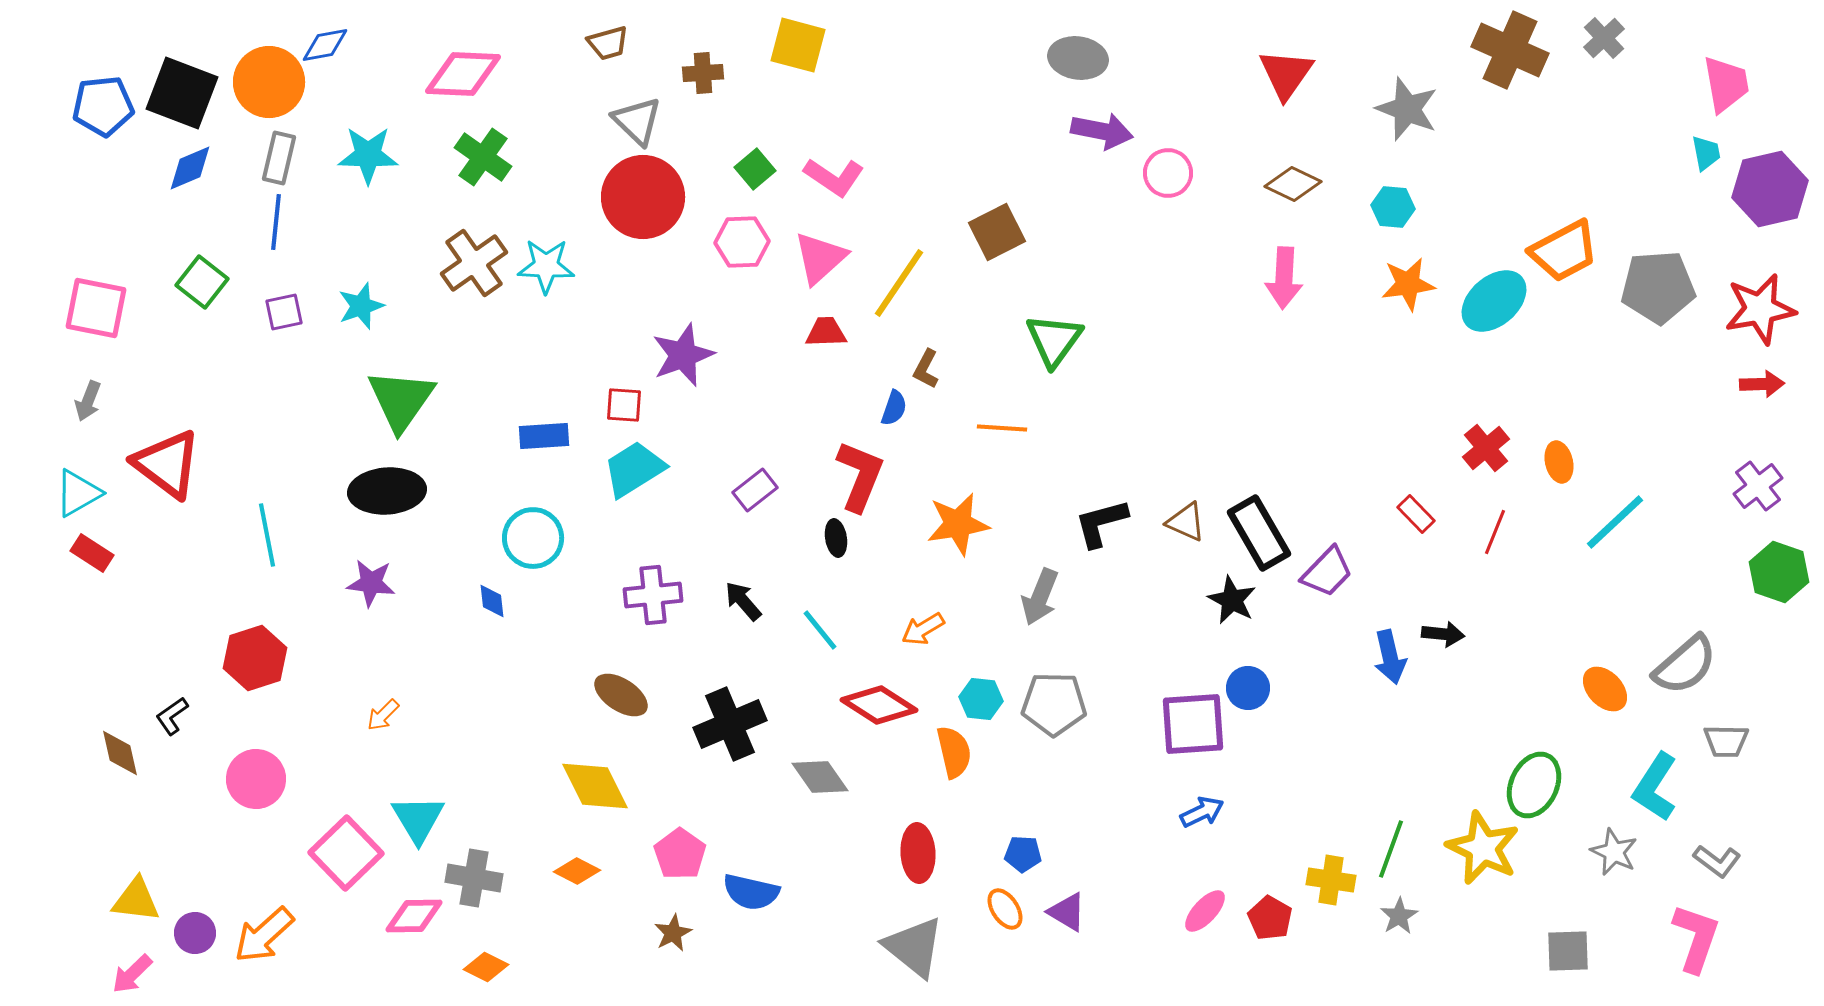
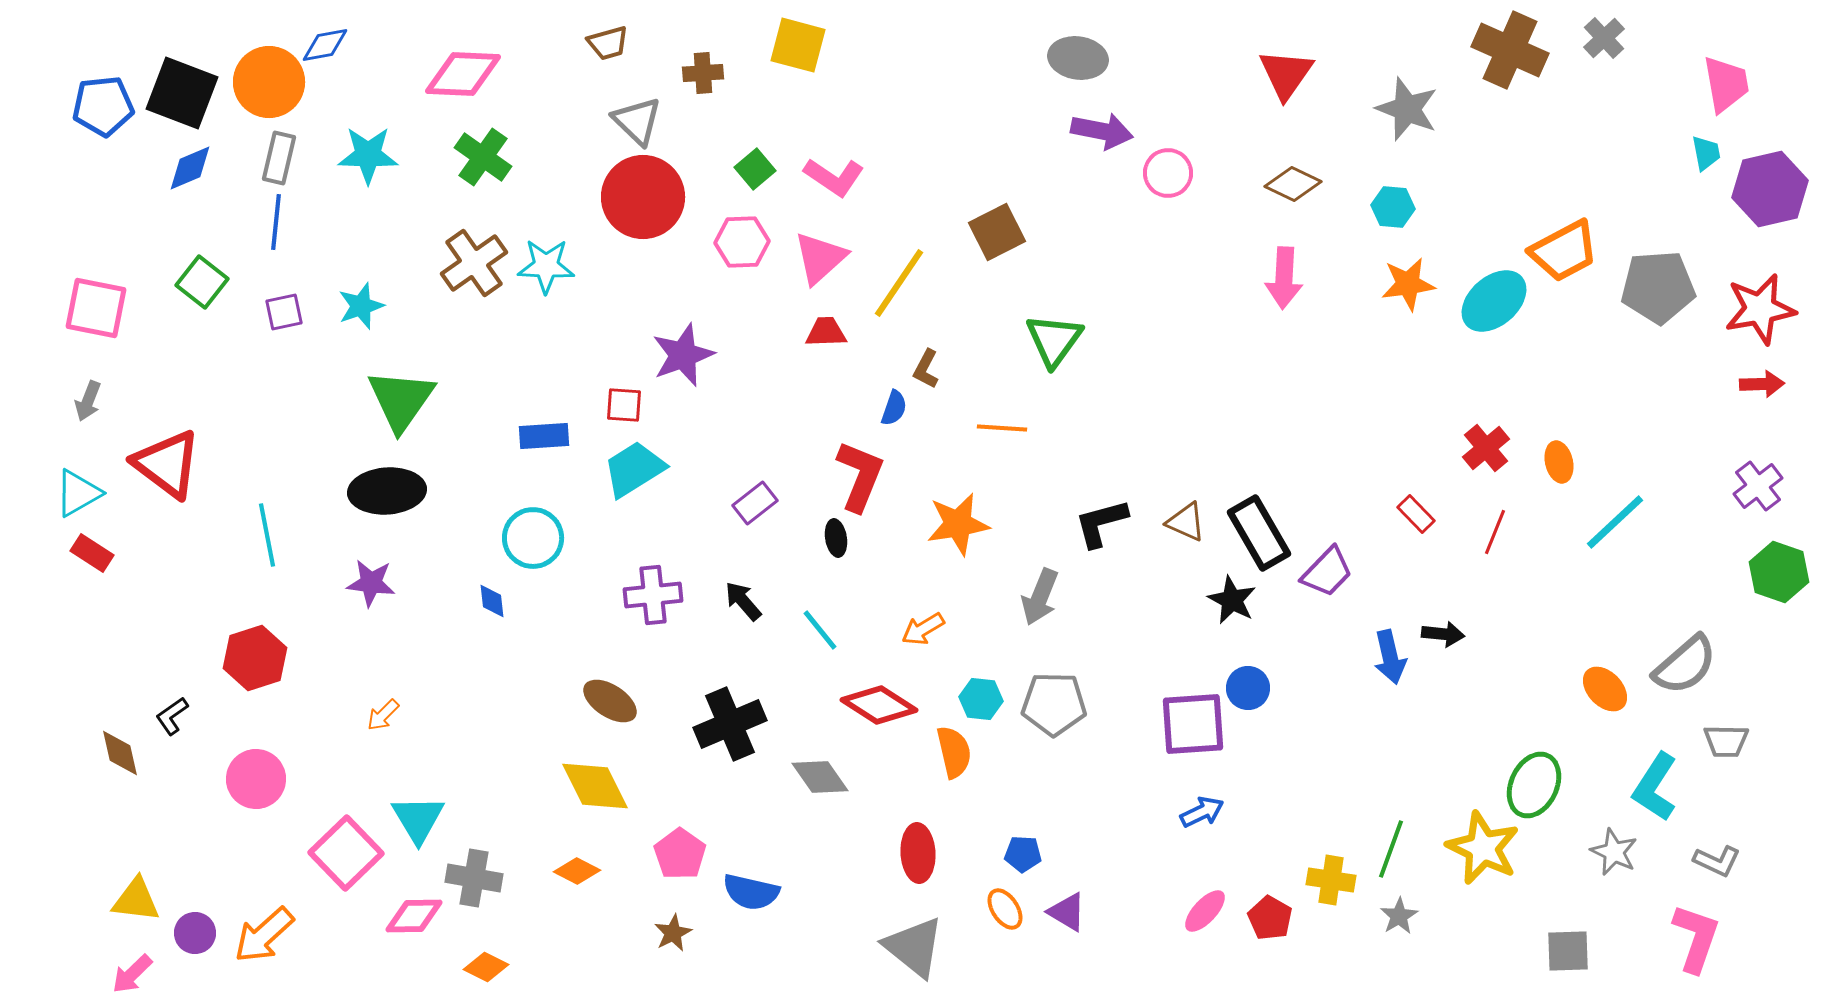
purple rectangle at (755, 490): moved 13 px down
brown ellipse at (621, 695): moved 11 px left, 6 px down
gray L-shape at (1717, 861): rotated 12 degrees counterclockwise
